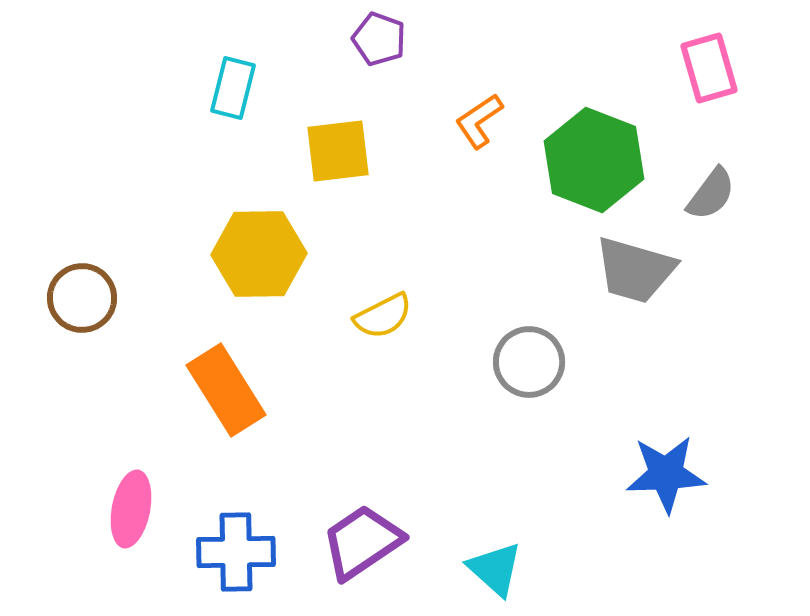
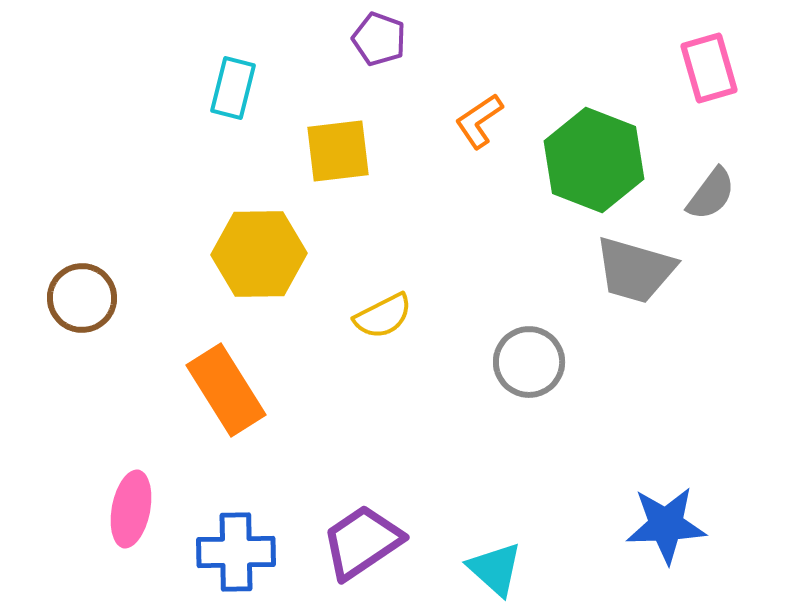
blue star: moved 51 px down
